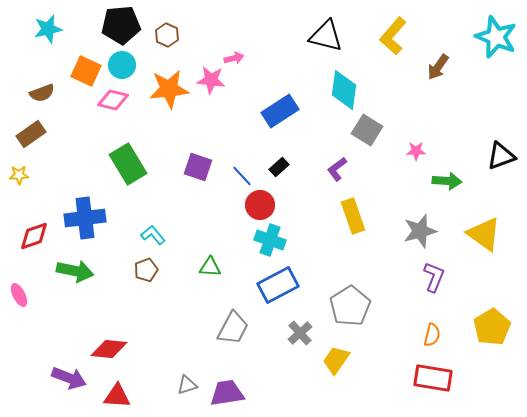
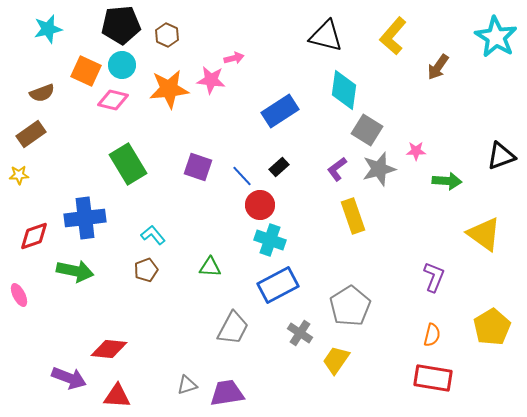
cyan star at (496, 37): rotated 9 degrees clockwise
gray star at (420, 231): moved 41 px left, 62 px up
gray cross at (300, 333): rotated 15 degrees counterclockwise
